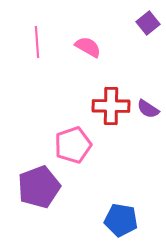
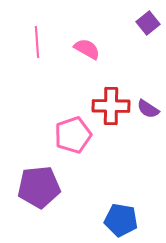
pink semicircle: moved 1 px left, 2 px down
pink pentagon: moved 10 px up
purple pentagon: rotated 15 degrees clockwise
